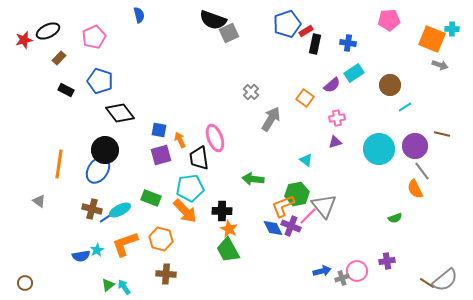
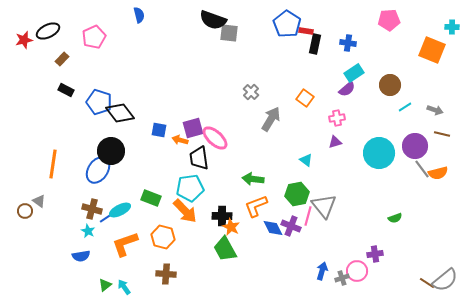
blue pentagon at (287, 24): rotated 20 degrees counterclockwise
cyan cross at (452, 29): moved 2 px up
red rectangle at (306, 31): rotated 40 degrees clockwise
gray square at (229, 33): rotated 30 degrees clockwise
orange square at (432, 39): moved 11 px down
brown rectangle at (59, 58): moved 3 px right, 1 px down
gray arrow at (440, 65): moved 5 px left, 45 px down
blue pentagon at (100, 81): moved 1 px left, 21 px down
purple semicircle at (332, 85): moved 15 px right, 4 px down
pink ellipse at (215, 138): rotated 28 degrees counterclockwise
orange arrow at (180, 140): rotated 49 degrees counterclockwise
cyan circle at (379, 149): moved 4 px down
black circle at (105, 150): moved 6 px right, 1 px down
purple square at (161, 155): moved 32 px right, 27 px up
orange line at (59, 164): moved 6 px left
gray line at (422, 171): moved 2 px up
orange semicircle at (415, 189): moved 23 px right, 16 px up; rotated 78 degrees counterclockwise
orange L-shape at (283, 206): moved 27 px left
black cross at (222, 211): moved 5 px down
pink line at (308, 216): rotated 30 degrees counterclockwise
orange star at (229, 229): moved 2 px right, 2 px up
orange hexagon at (161, 239): moved 2 px right, 2 px up
cyan star at (97, 250): moved 9 px left, 19 px up; rotated 16 degrees counterclockwise
green trapezoid at (228, 250): moved 3 px left, 1 px up
purple cross at (387, 261): moved 12 px left, 7 px up
blue arrow at (322, 271): rotated 60 degrees counterclockwise
brown circle at (25, 283): moved 72 px up
green triangle at (108, 285): moved 3 px left
